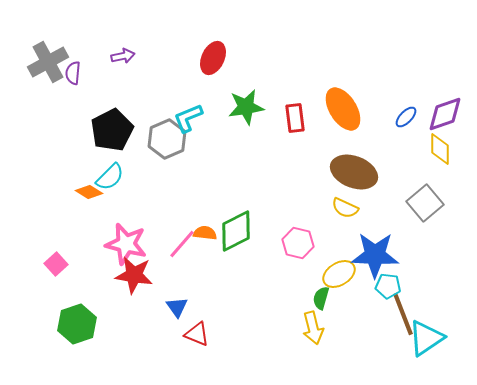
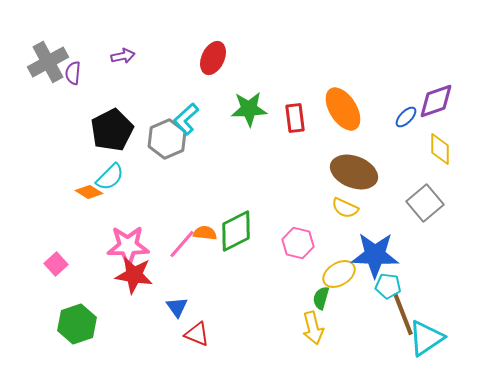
green star: moved 3 px right, 2 px down; rotated 6 degrees clockwise
purple diamond: moved 9 px left, 13 px up
cyan L-shape: moved 2 px left, 1 px down; rotated 20 degrees counterclockwise
pink star: moved 2 px right, 2 px down; rotated 15 degrees counterclockwise
